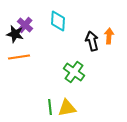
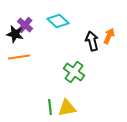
cyan diamond: rotated 50 degrees counterclockwise
orange arrow: rotated 21 degrees clockwise
